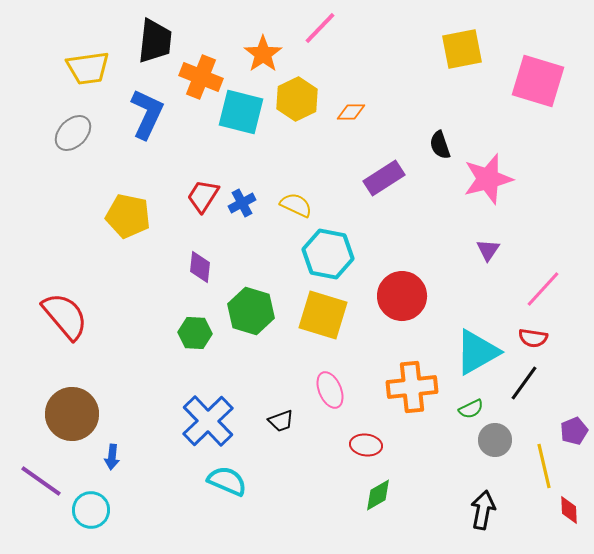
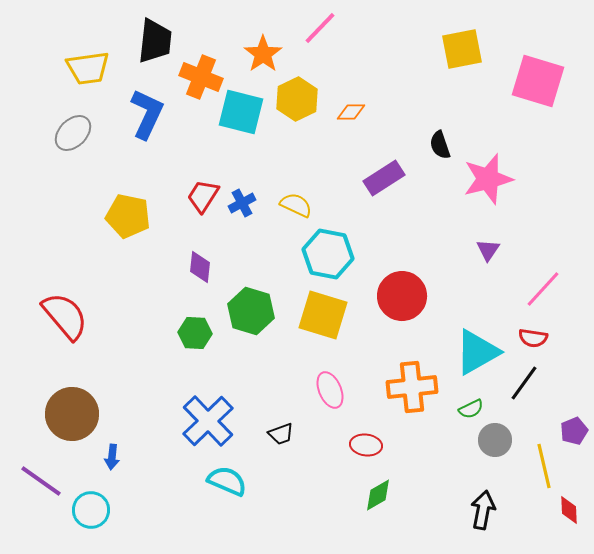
black trapezoid at (281, 421): moved 13 px down
